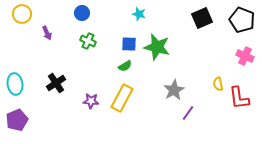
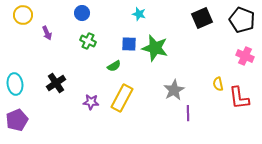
yellow circle: moved 1 px right, 1 px down
green star: moved 2 px left, 1 px down
green semicircle: moved 11 px left
purple star: moved 1 px down
purple line: rotated 35 degrees counterclockwise
